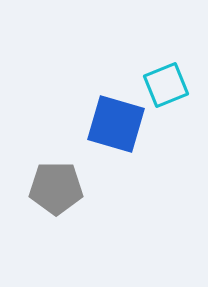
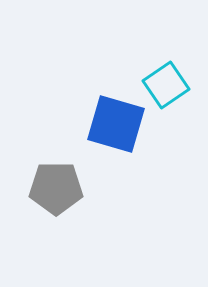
cyan square: rotated 12 degrees counterclockwise
